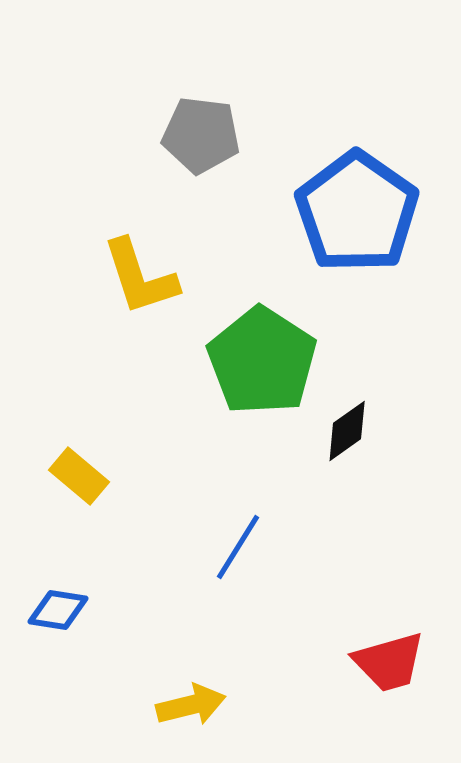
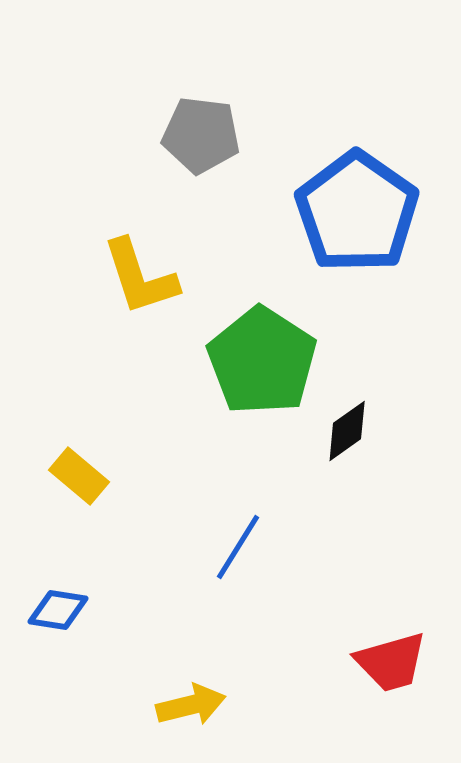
red trapezoid: moved 2 px right
